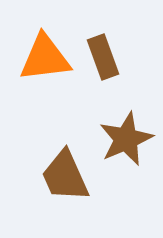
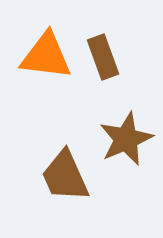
orange triangle: moved 1 px right, 2 px up; rotated 14 degrees clockwise
